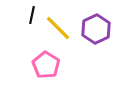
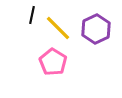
pink pentagon: moved 7 px right, 3 px up
